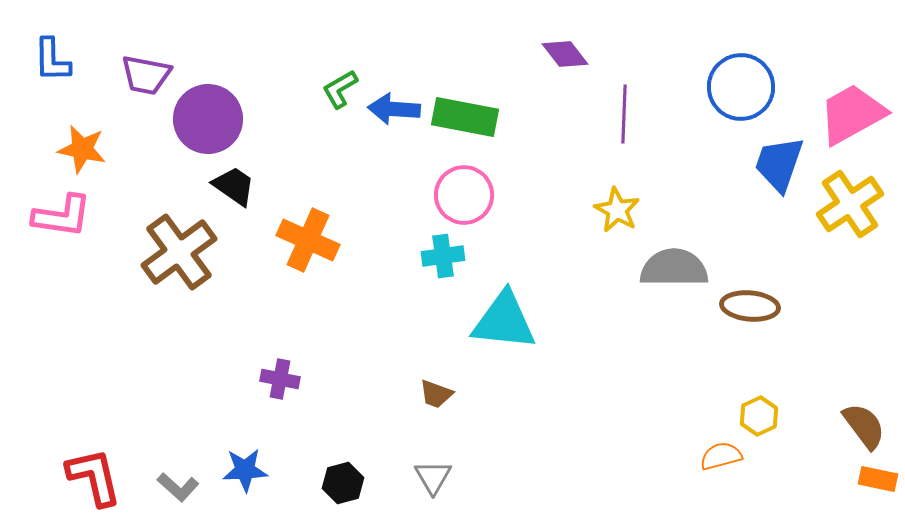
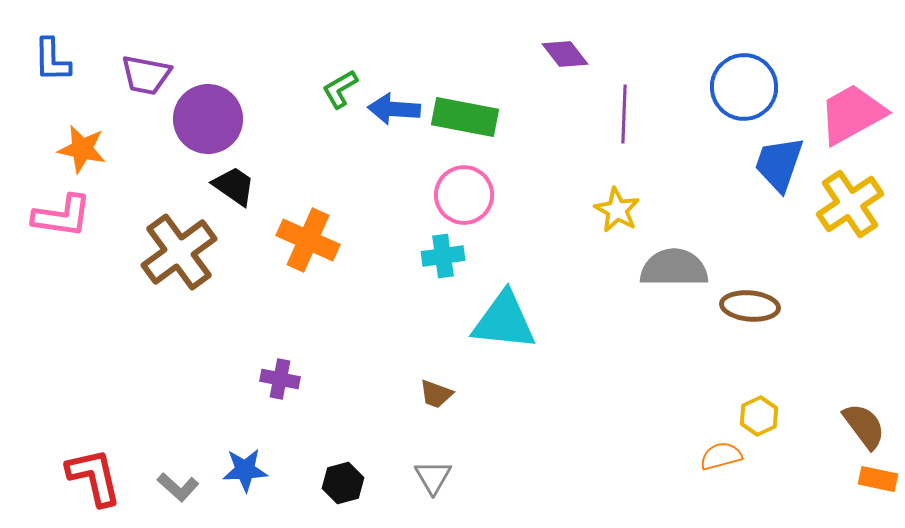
blue circle: moved 3 px right
